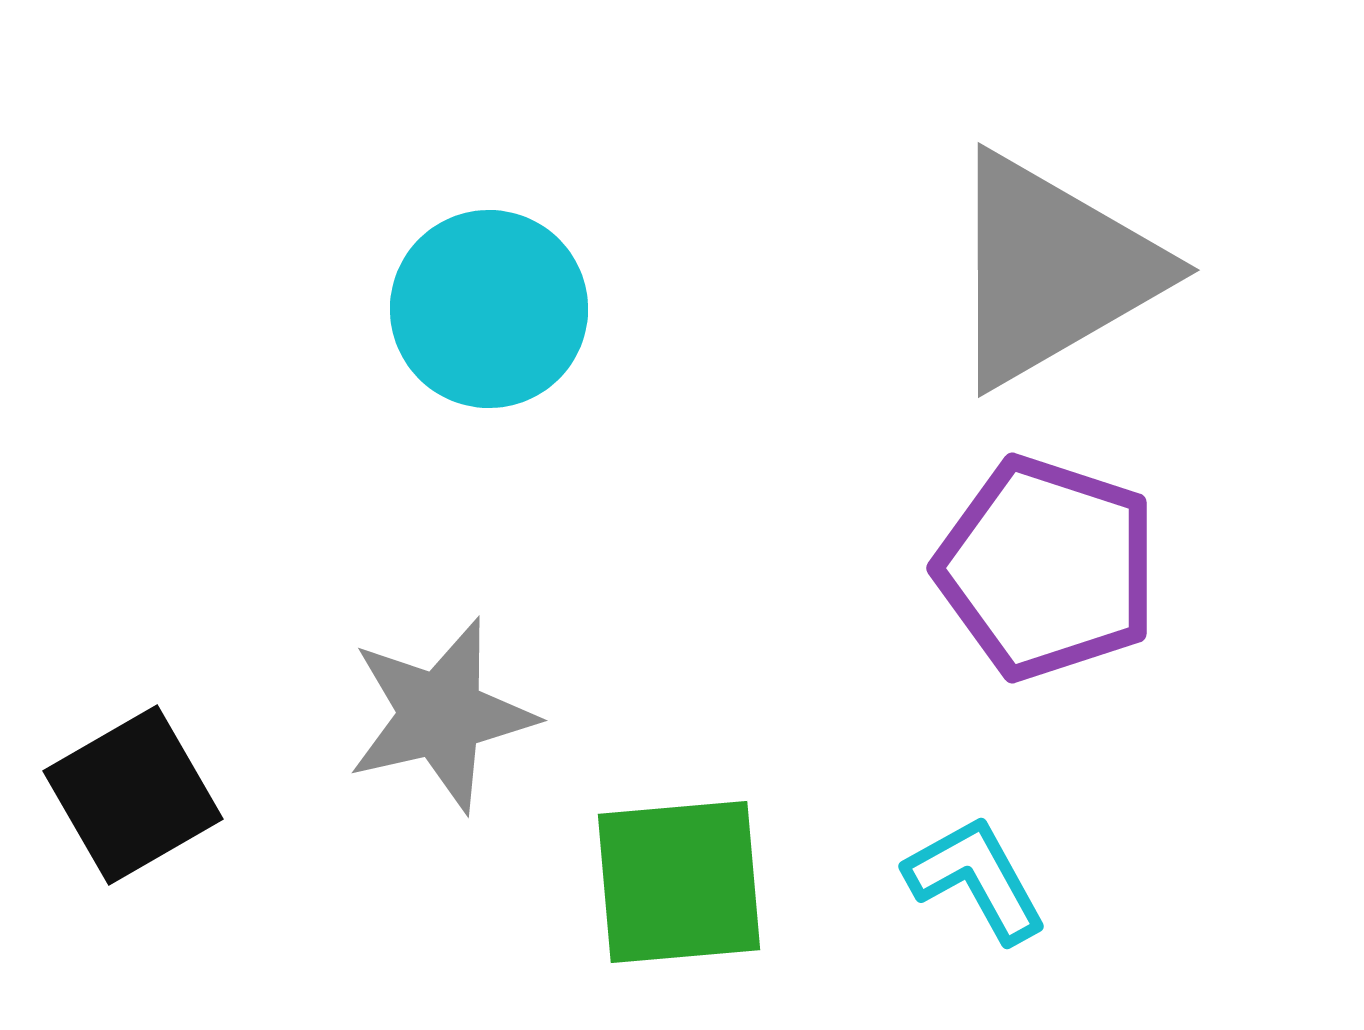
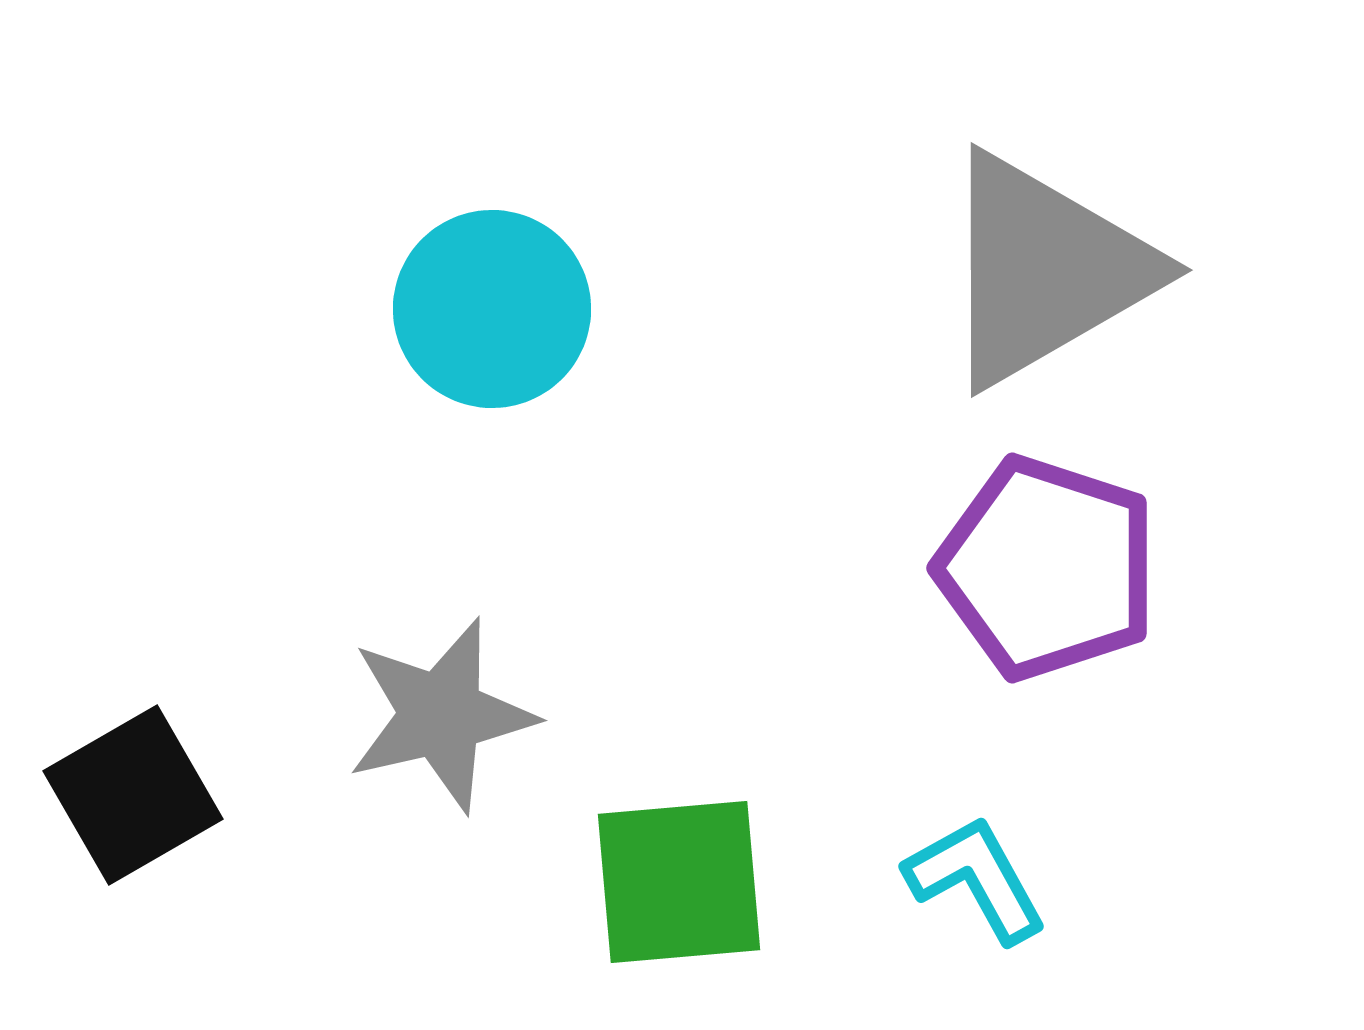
gray triangle: moved 7 px left
cyan circle: moved 3 px right
